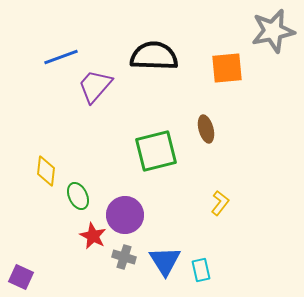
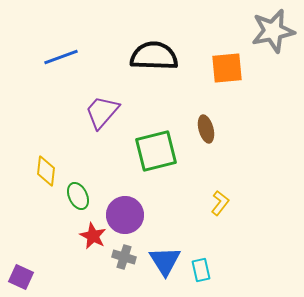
purple trapezoid: moved 7 px right, 26 px down
